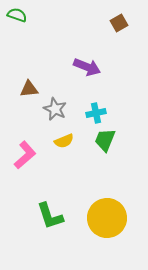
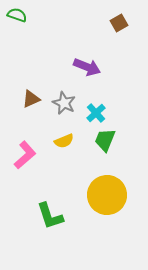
brown triangle: moved 2 px right, 10 px down; rotated 18 degrees counterclockwise
gray star: moved 9 px right, 6 px up
cyan cross: rotated 30 degrees counterclockwise
yellow circle: moved 23 px up
